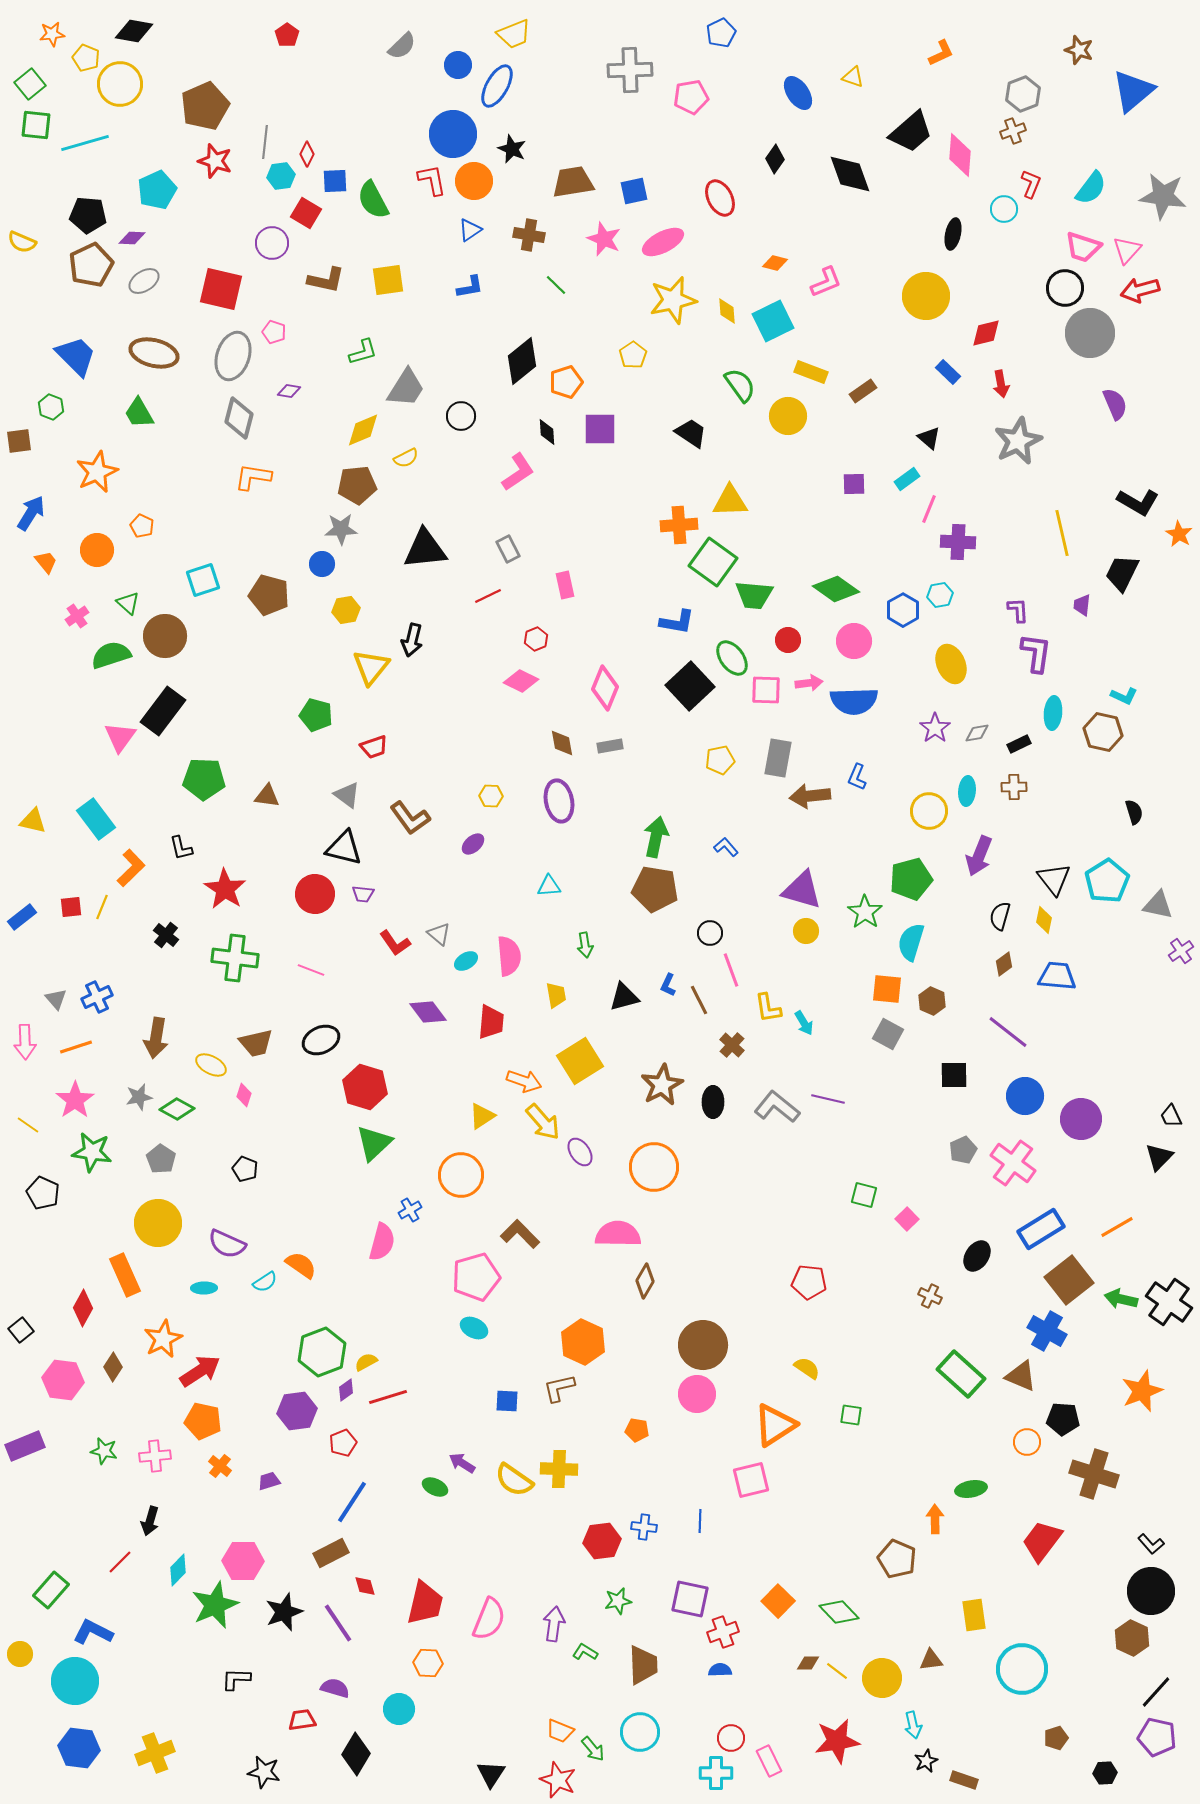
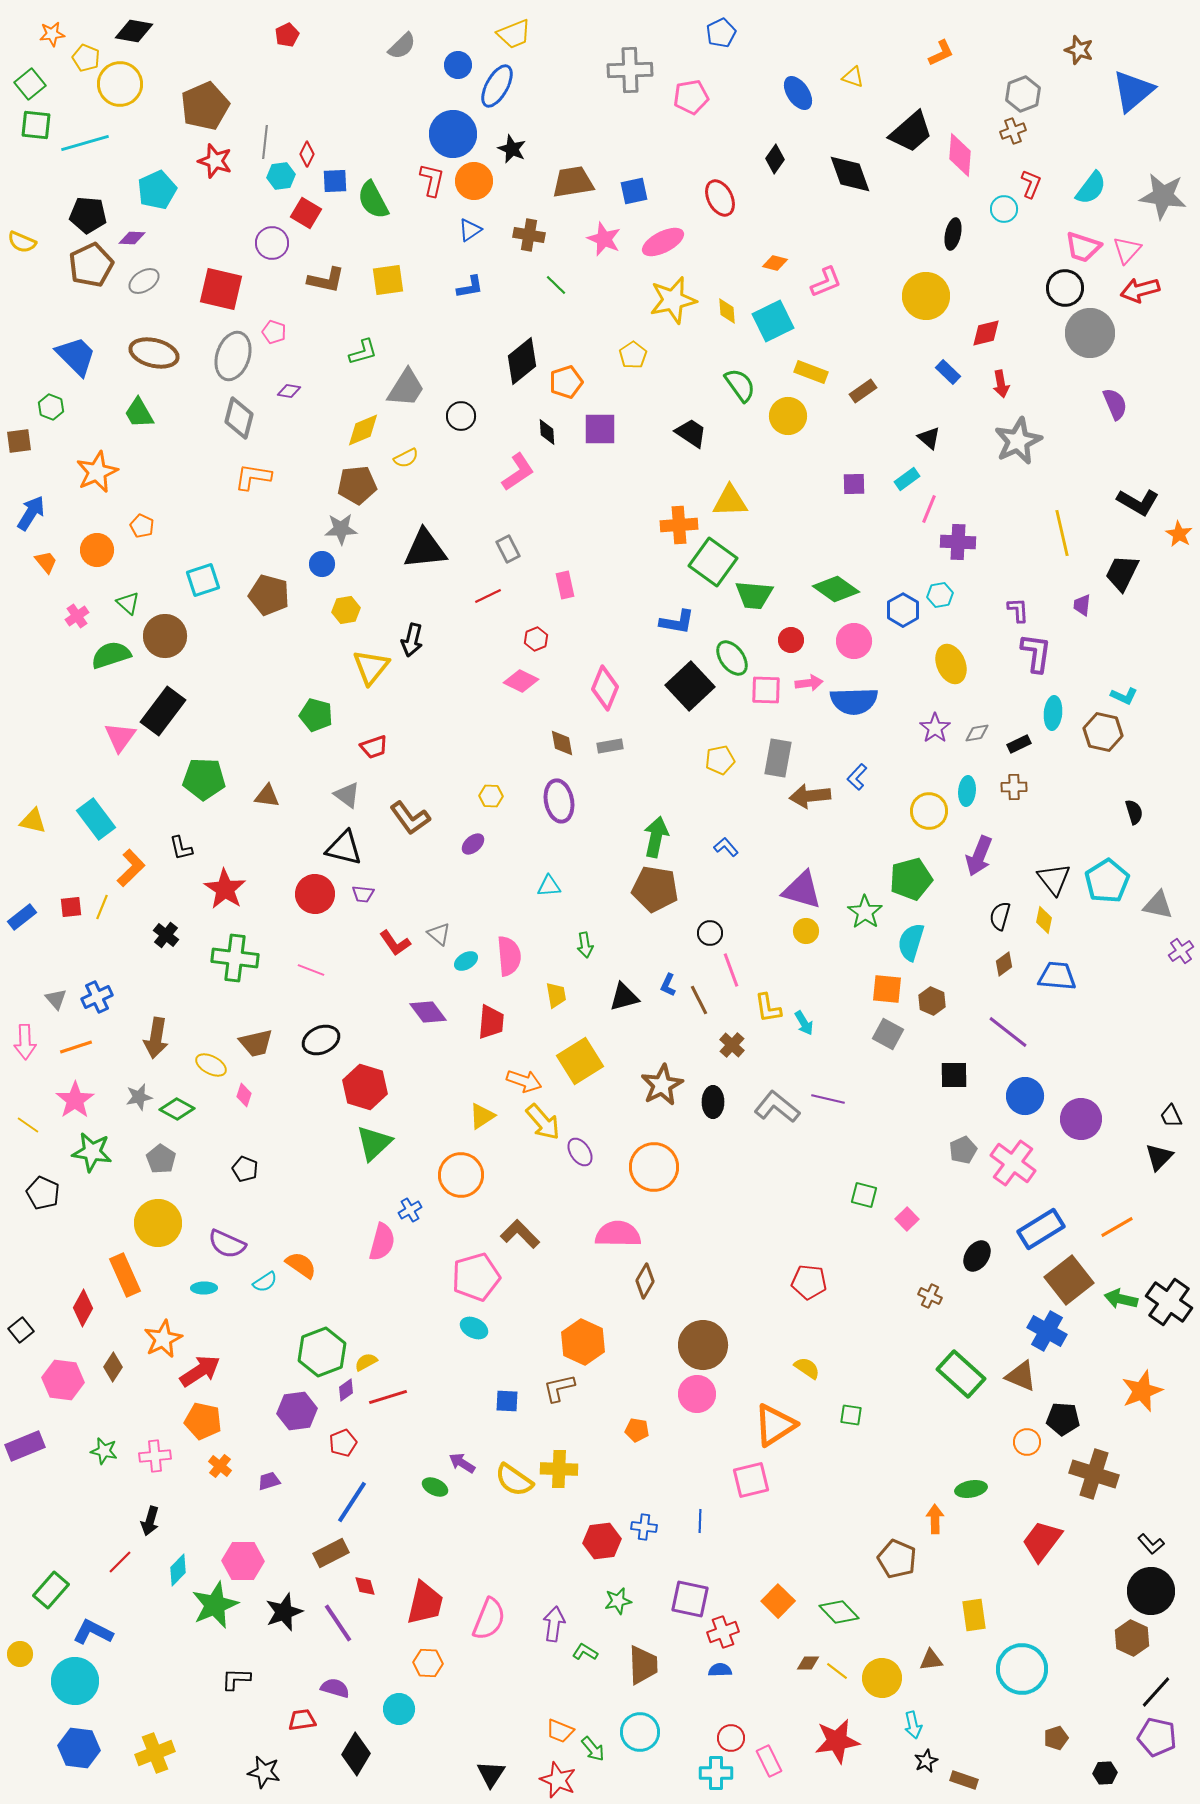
red pentagon at (287, 35): rotated 10 degrees clockwise
red L-shape at (432, 180): rotated 24 degrees clockwise
red circle at (788, 640): moved 3 px right
blue L-shape at (857, 777): rotated 20 degrees clockwise
